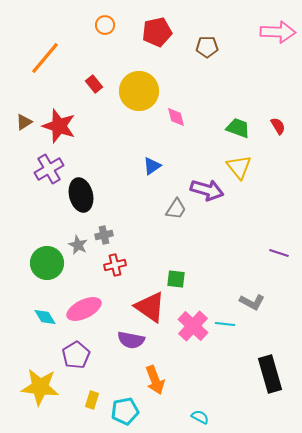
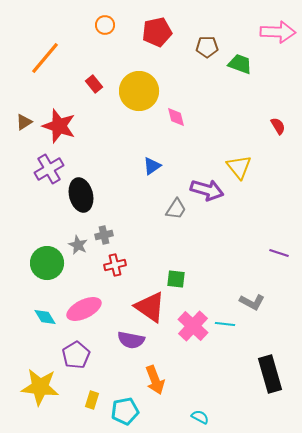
green trapezoid: moved 2 px right, 64 px up
